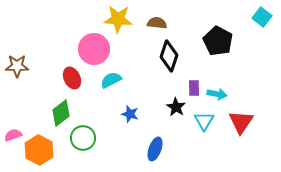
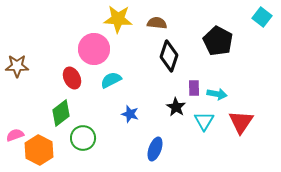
pink semicircle: moved 2 px right
